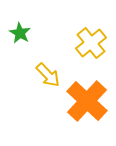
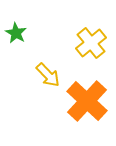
green star: moved 4 px left
